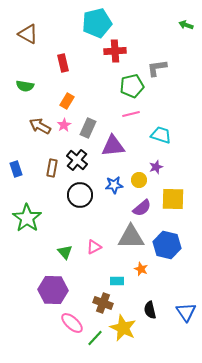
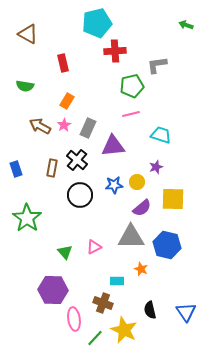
gray L-shape: moved 3 px up
yellow circle: moved 2 px left, 2 px down
pink ellipse: moved 2 px right, 4 px up; rotated 40 degrees clockwise
yellow star: moved 1 px right, 2 px down
